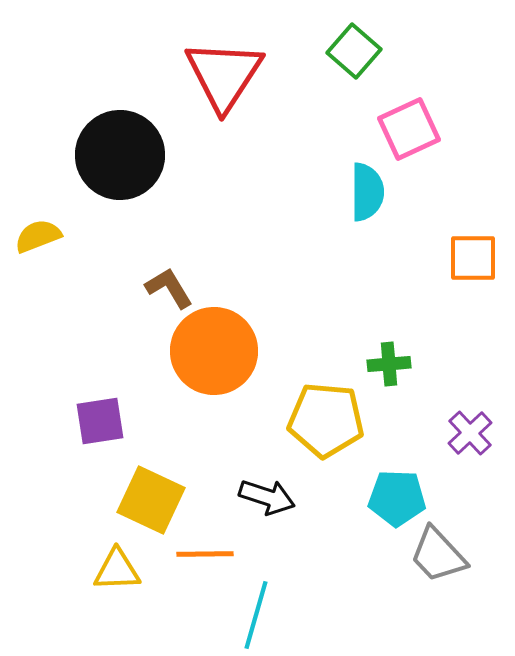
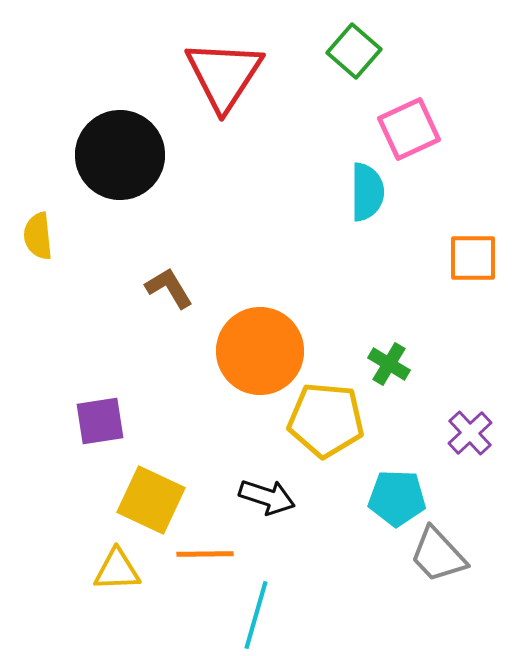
yellow semicircle: rotated 75 degrees counterclockwise
orange circle: moved 46 px right
green cross: rotated 36 degrees clockwise
